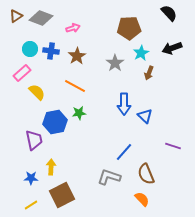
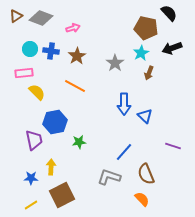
brown pentagon: moved 17 px right; rotated 15 degrees clockwise
pink rectangle: moved 2 px right; rotated 36 degrees clockwise
green star: moved 29 px down
